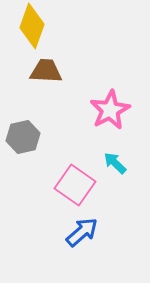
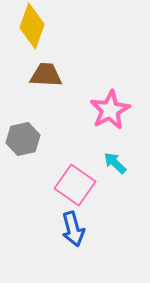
brown trapezoid: moved 4 px down
gray hexagon: moved 2 px down
blue arrow: moved 9 px left, 3 px up; rotated 116 degrees clockwise
